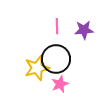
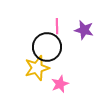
purple star: rotated 18 degrees clockwise
black circle: moved 9 px left, 12 px up
